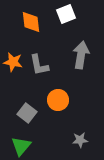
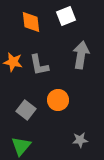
white square: moved 2 px down
gray square: moved 1 px left, 3 px up
